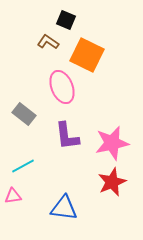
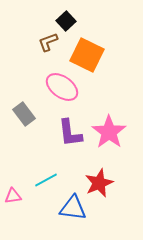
black square: moved 1 px down; rotated 24 degrees clockwise
brown L-shape: rotated 55 degrees counterclockwise
pink ellipse: rotated 32 degrees counterclockwise
gray rectangle: rotated 15 degrees clockwise
purple L-shape: moved 3 px right, 3 px up
pink star: moved 3 px left, 11 px up; rotated 24 degrees counterclockwise
cyan line: moved 23 px right, 14 px down
red star: moved 13 px left, 1 px down
blue triangle: moved 9 px right
